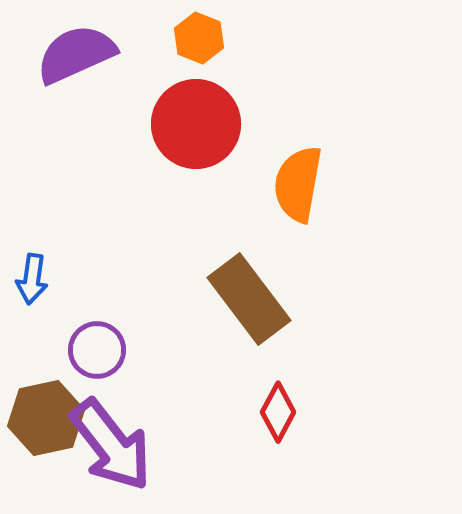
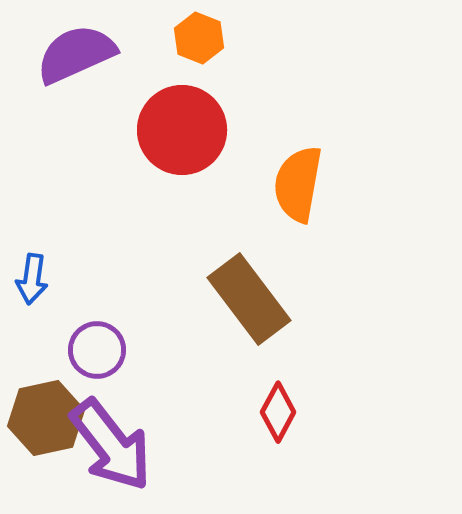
red circle: moved 14 px left, 6 px down
